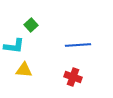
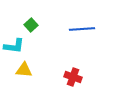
blue line: moved 4 px right, 16 px up
